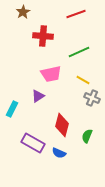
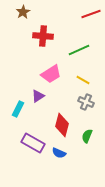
red line: moved 15 px right
green line: moved 2 px up
pink trapezoid: rotated 20 degrees counterclockwise
gray cross: moved 6 px left, 4 px down
cyan rectangle: moved 6 px right
